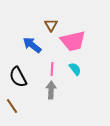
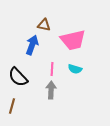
brown triangle: moved 7 px left; rotated 48 degrees counterclockwise
pink trapezoid: moved 1 px up
blue arrow: rotated 72 degrees clockwise
cyan semicircle: rotated 144 degrees clockwise
black semicircle: rotated 15 degrees counterclockwise
brown line: rotated 49 degrees clockwise
